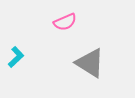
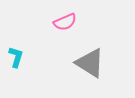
cyan L-shape: rotated 30 degrees counterclockwise
